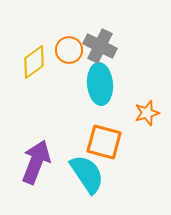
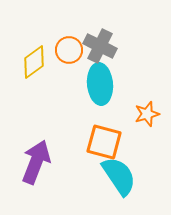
orange star: moved 1 px down
cyan semicircle: moved 32 px right, 2 px down
